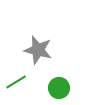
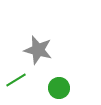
green line: moved 2 px up
